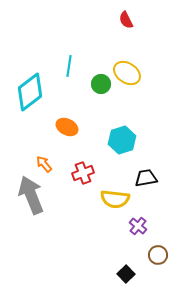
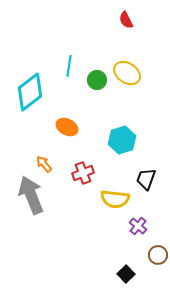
green circle: moved 4 px left, 4 px up
black trapezoid: moved 1 px down; rotated 60 degrees counterclockwise
